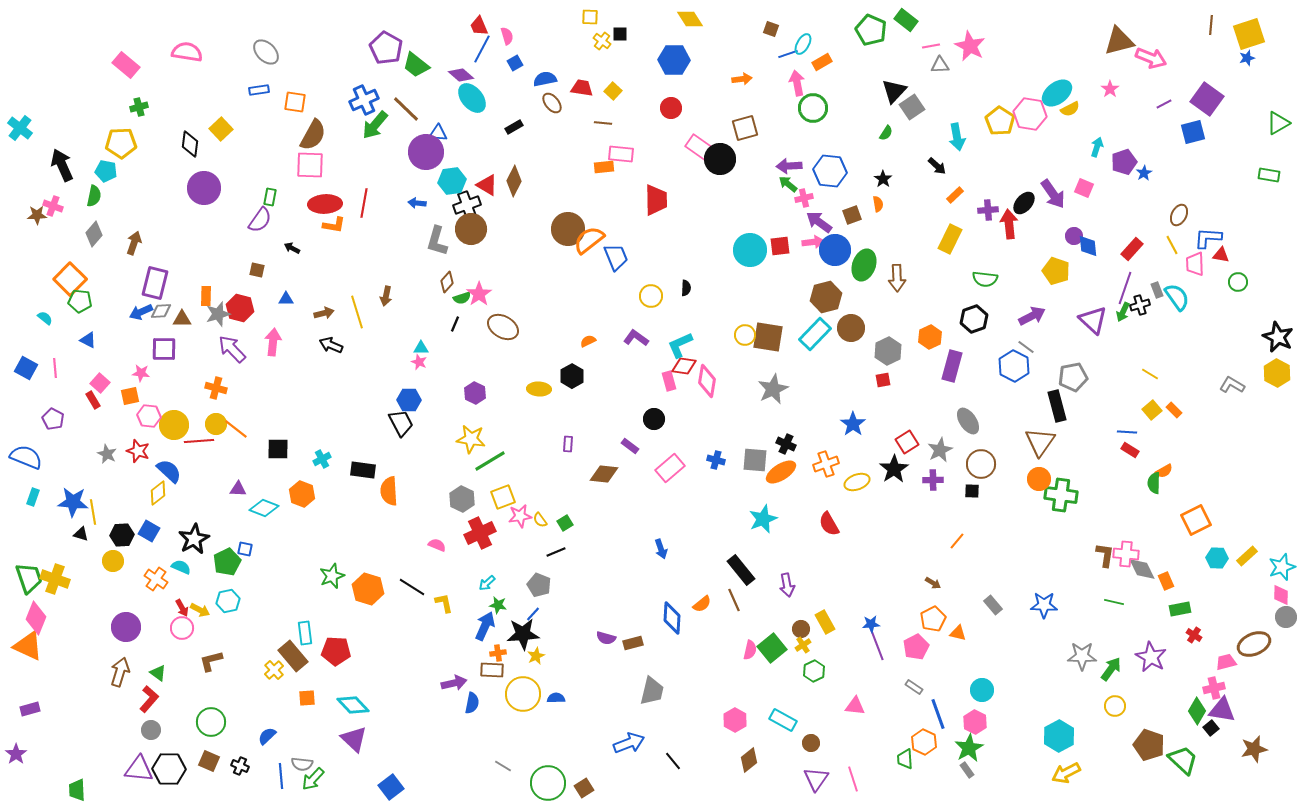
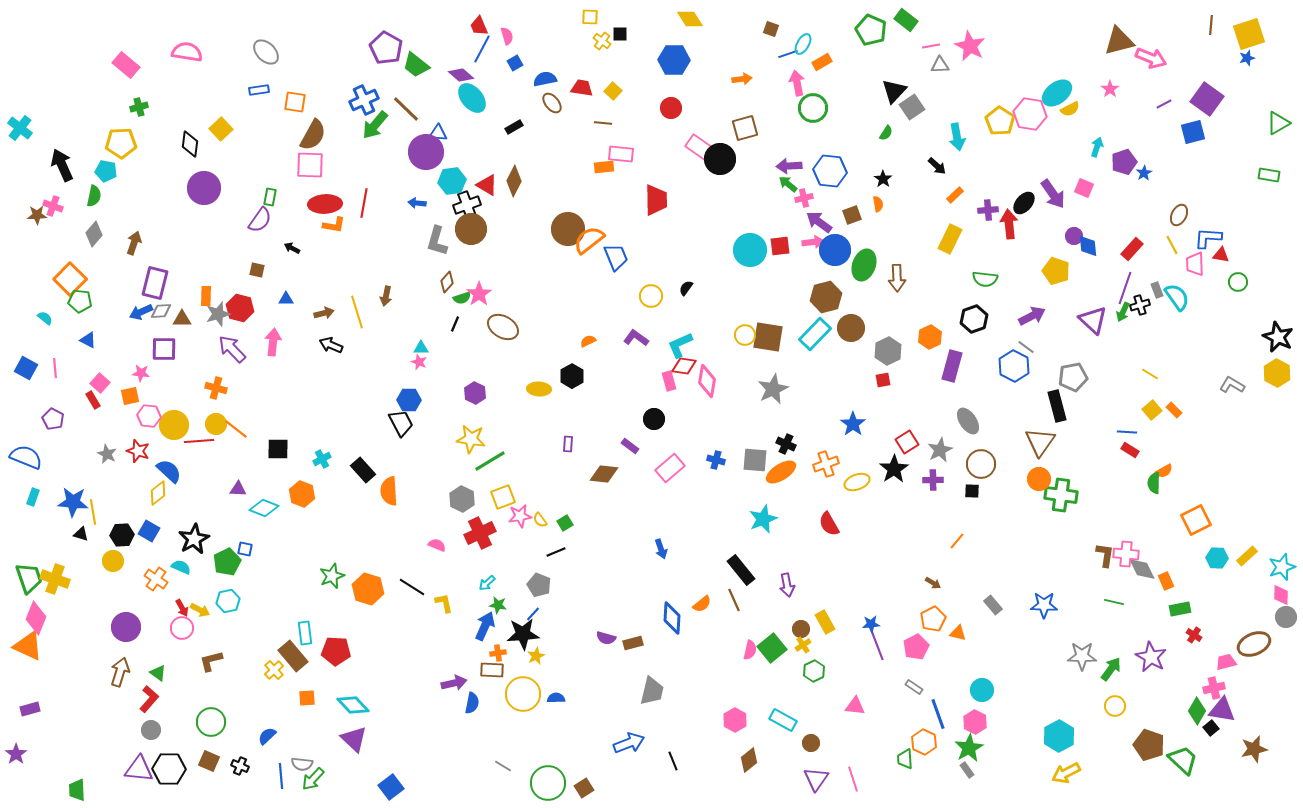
black semicircle at (686, 288): rotated 147 degrees counterclockwise
black rectangle at (363, 470): rotated 40 degrees clockwise
black line at (673, 761): rotated 18 degrees clockwise
